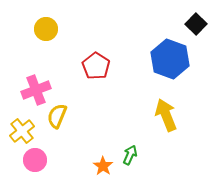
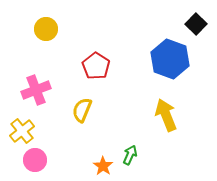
yellow semicircle: moved 25 px right, 6 px up
